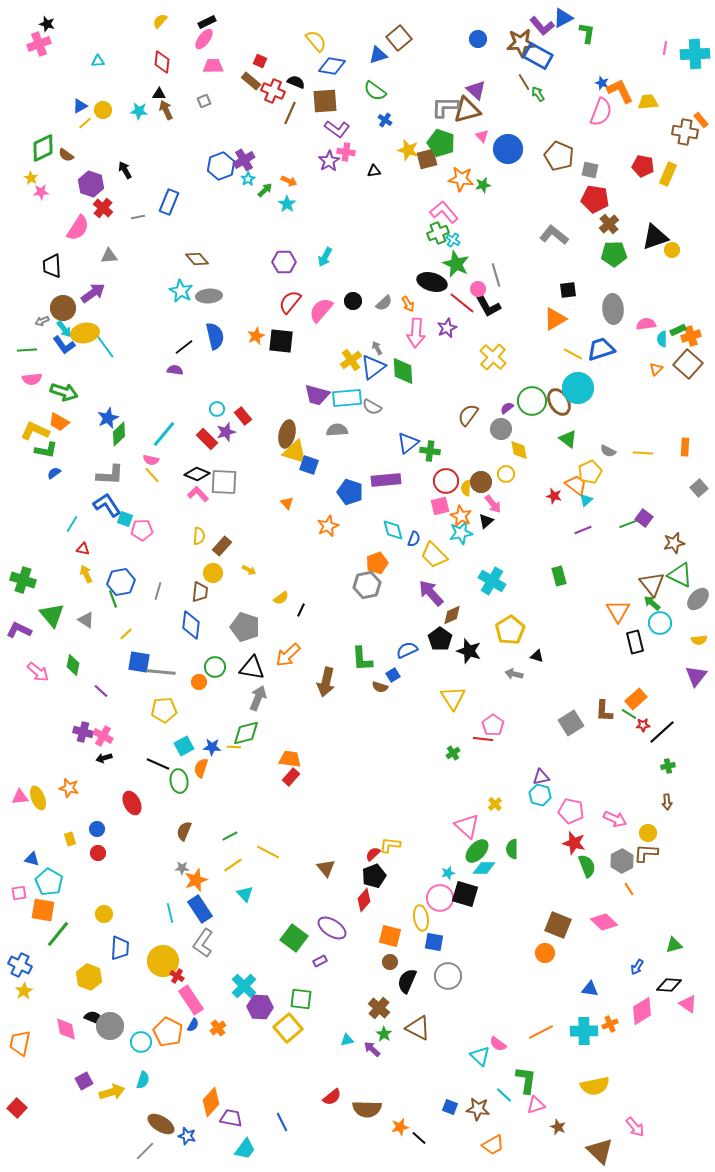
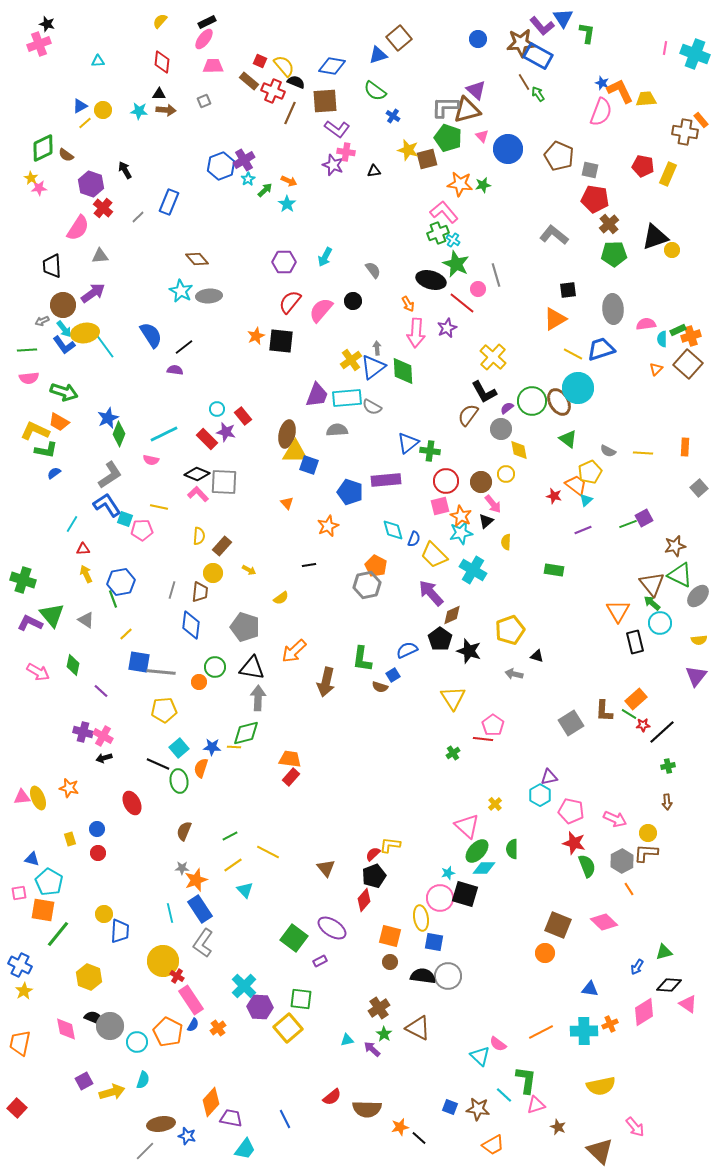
blue triangle at (563, 18): rotated 35 degrees counterclockwise
yellow semicircle at (316, 41): moved 32 px left, 25 px down
cyan cross at (695, 54): rotated 24 degrees clockwise
brown rectangle at (251, 81): moved 2 px left
yellow trapezoid at (648, 102): moved 2 px left, 3 px up
brown arrow at (166, 110): rotated 120 degrees clockwise
blue cross at (385, 120): moved 8 px right, 4 px up
green pentagon at (441, 143): moved 7 px right, 5 px up
purple star at (329, 161): moved 4 px right, 4 px down; rotated 20 degrees counterclockwise
orange star at (461, 179): moved 1 px left, 5 px down
pink star at (41, 192): moved 2 px left, 4 px up
gray line at (138, 217): rotated 32 degrees counterclockwise
gray triangle at (109, 256): moved 9 px left
black ellipse at (432, 282): moved 1 px left, 2 px up
gray semicircle at (384, 303): moved 11 px left, 33 px up; rotated 84 degrees counterclockwise
black L-shape at (488, 306): moved 4 px left, 86 px down
brown circle at (63, 308): moved 3 px up
blue semicircle at (215, 336): moved 64 px left, 1 px up; rotated 20 degrees counterclockwise
gray arrow at (377, 348): rotated 24 degrees clockwise
pink semicircle at (32, 379): moved 3 px left, 1 px up
purple trapezoid at (317, 395): rotated 84 degrees counterclockwise
purple star at (226, 432): rotated 30 degrees clockwise
green diamond at (119, 434): rotated 25 degrees counterclockwise
cyan line at (164, 434): rotated 24 degrees clockwise
yellow triangle at (295, 452): rotated 16 degrees counterclockwise
gray L-shape at (110, 475): rotated 36 degrees counterclockwise
yellow line at (152, 475): moved 7 px right, 32 px down; rotated 36 degrees counterclockwise
yellow semicircle at (466, 488): moved 40 px right, 54 px down
purple square at (644, 518): rotated 24 degrees clockwise
brown star at (674, 543): moved 1 px right, 3 px down
red triangle at (83, 549): rotated 16 degrees counterclockwise
orange pentagon at (377, 563): moved 1 px left, 3 px down; rotated 25 degrees counterclockwise
green rectangle at (559, 576): moved 5 px left, 6 px up; rotated 66 degrees counterclockwise
cyan cross at (492, 581): moved 19 px left, 11 px up
gray line at (158, 591): moved 14 px right, 1 px up
gray ellipse at (698, 599): moved 3 px up
black line at (301, 610): moved 8 px right, 45 px up; rotated 56 degrees clockwise
purple L-shape at (19, 630): moved 11 px right, 7 px up
yellow pentagon at (510, 630): rotated 12 degrees clockwise
orange arrow at (288, 655): moved 6 px right, 4 px up
green L-shape at (362, 659): rotated 12 degrees clockwise
pink arrow at (38, 672): rotated 10 degrees counterclockwise
gray arrow at (258, 698): rotated 20 degrees counterclockwise
cyan square at (184, 746): moved 5 px left, 2 px down; rotated 12 degrees counterclockwise
purple triangle at (541, 777): moved 8 px right
cyan hexagon at (540, 795): rotated 15 degrees clockwise
pink triangle at (20, 797): moved 2 px right
cyan triangle at (245, 894): moved 4 px up
green triangle at (674, 945): moved 10 px left, 7 px down
blue trapezoid at (120, 948): moved 17 px up
black semicircle at (407, 981): moved 16 px right, 5 px up; rotated 75 degrees clockwise
brown cross at (379, 1008): rotated 15 degrees clockwise
pink diamond at (642, 1011): moved 2 px right, 1 px down
cyan circle at (141, 1042): moved 4 px left
yellow semicircle at (595, 1086): moved 6 px right
blue line at (282, 1122): moved 3 px right, 3 px up
brown ellipse at (161, 1124): rotated 40 degrees counterclockwise
